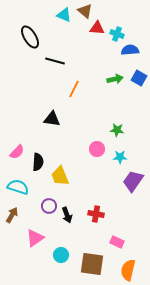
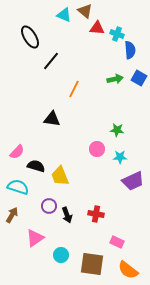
blue semicircle: rotated 90 degrees clockwise
black line: moved 4 px left; rotated 66 degrees counterclockwise
black semicircle: moved 2 px left, 4 px down; rotated 78 degrees counterclockwise
purple trapezoid: rotated 150 degrees counterclockwise
orange semicircle: rotated 65 degrees counterclockwise
